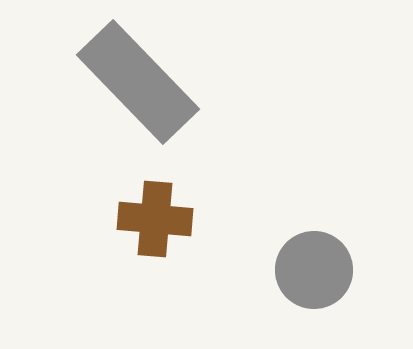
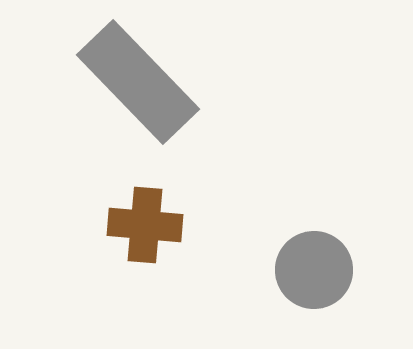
brown cross: moved 10 px left, 6 px down
